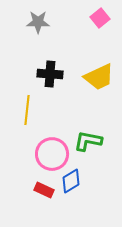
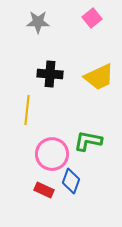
pink square: moved 8 px left
blue diamond: rotated 40 degrees counterclockwise
